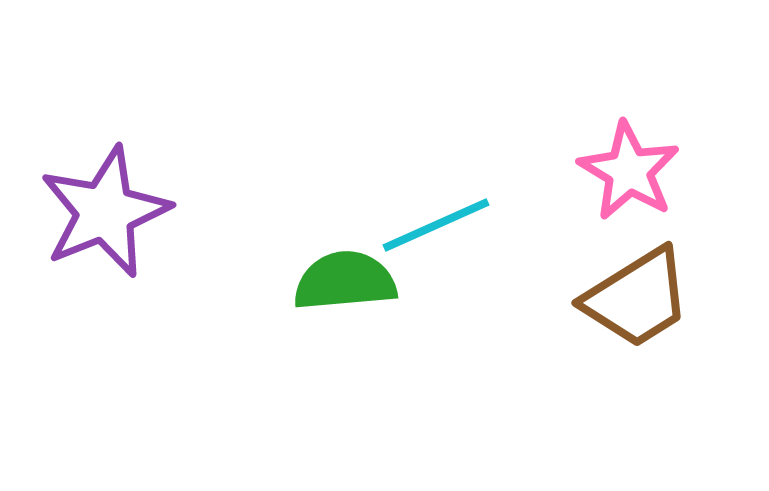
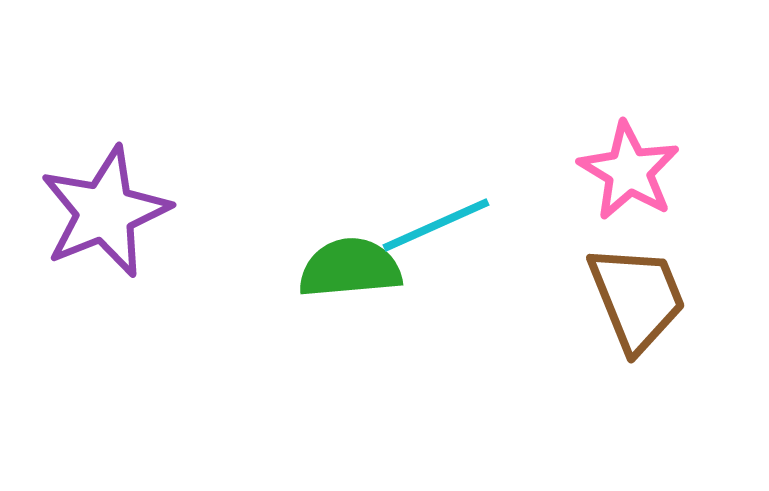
green semicircle: moved 5 px right, 13 px up
brown trapezoid: rotated 80 degrees counterclockwise
